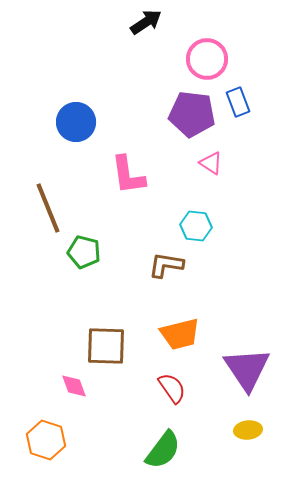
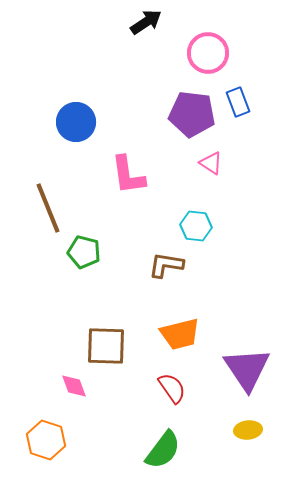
pink circle: moved 1 px right, 6 px up
